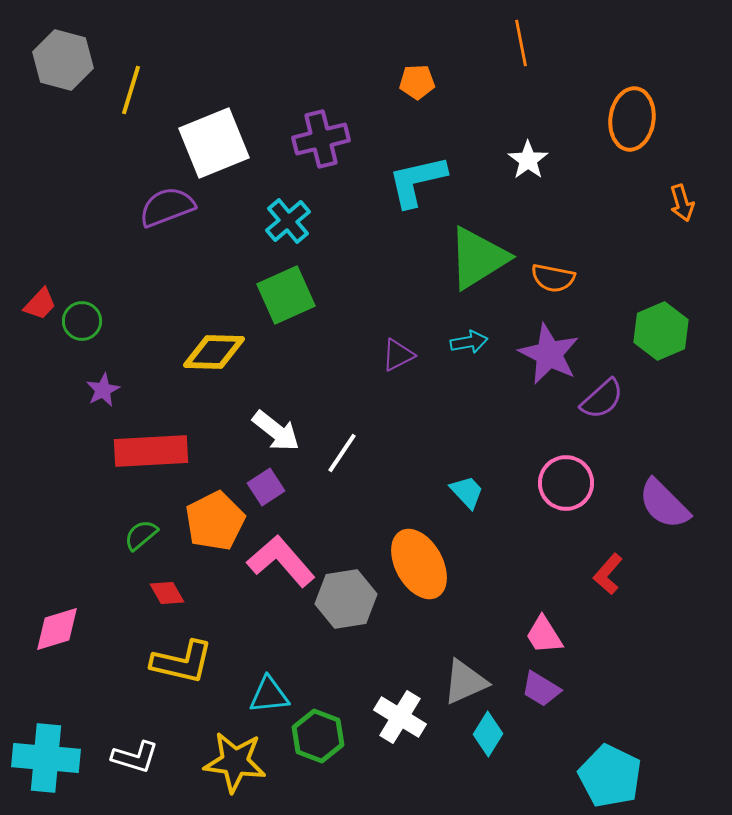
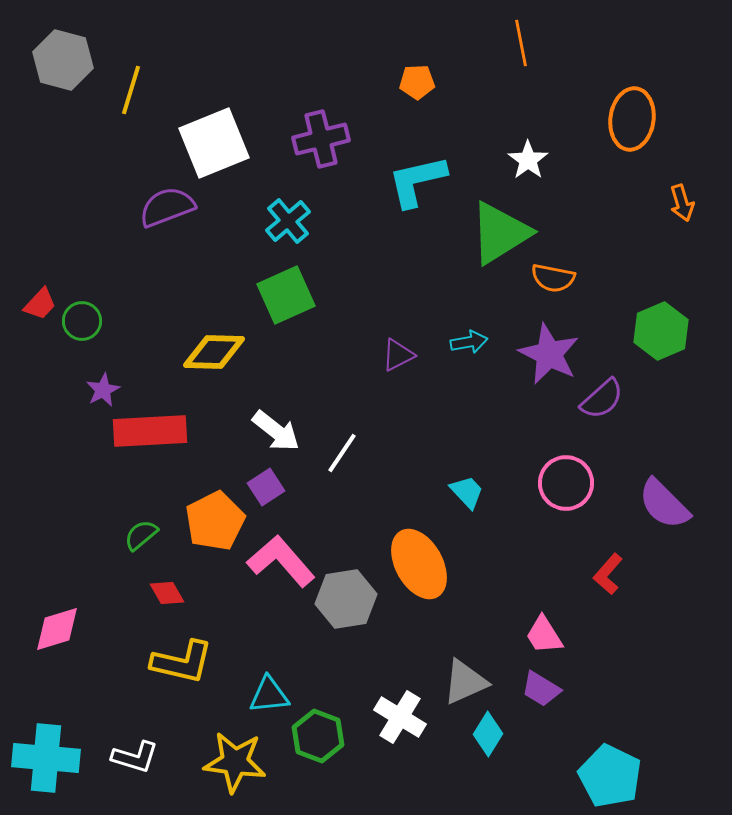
green triangle at (478, 258): moved 22 px right, 25 px up
red rectangle at (151, 451): moved 1 px left, 20 px up
